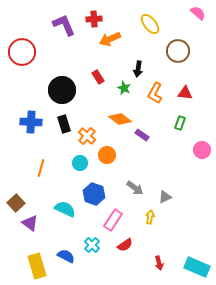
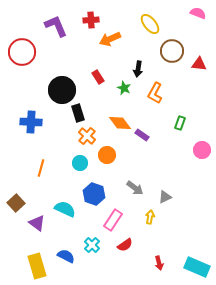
pink semicircle: rotated 21 degrees counterclockwise
red cross: moved 3 px left, 1 px down
purple L-shape: moved 8 px left, 1 px down
brown circle: moved 6 px left
red triangle: moved 14 px right, 29 px up
orange diamond: moved 4 px down; rotated 15 degrees clockwise
black rectangle: moved 14 px right, 11 px up
purple triangle: moved 7 px right
